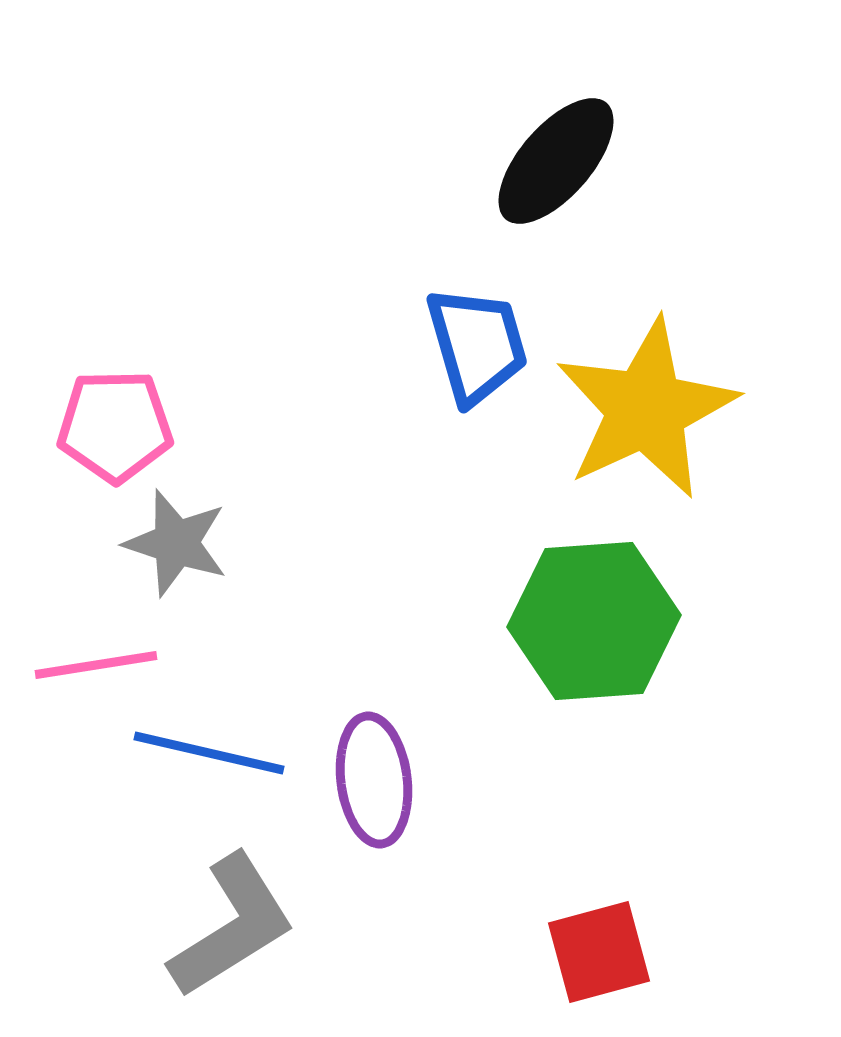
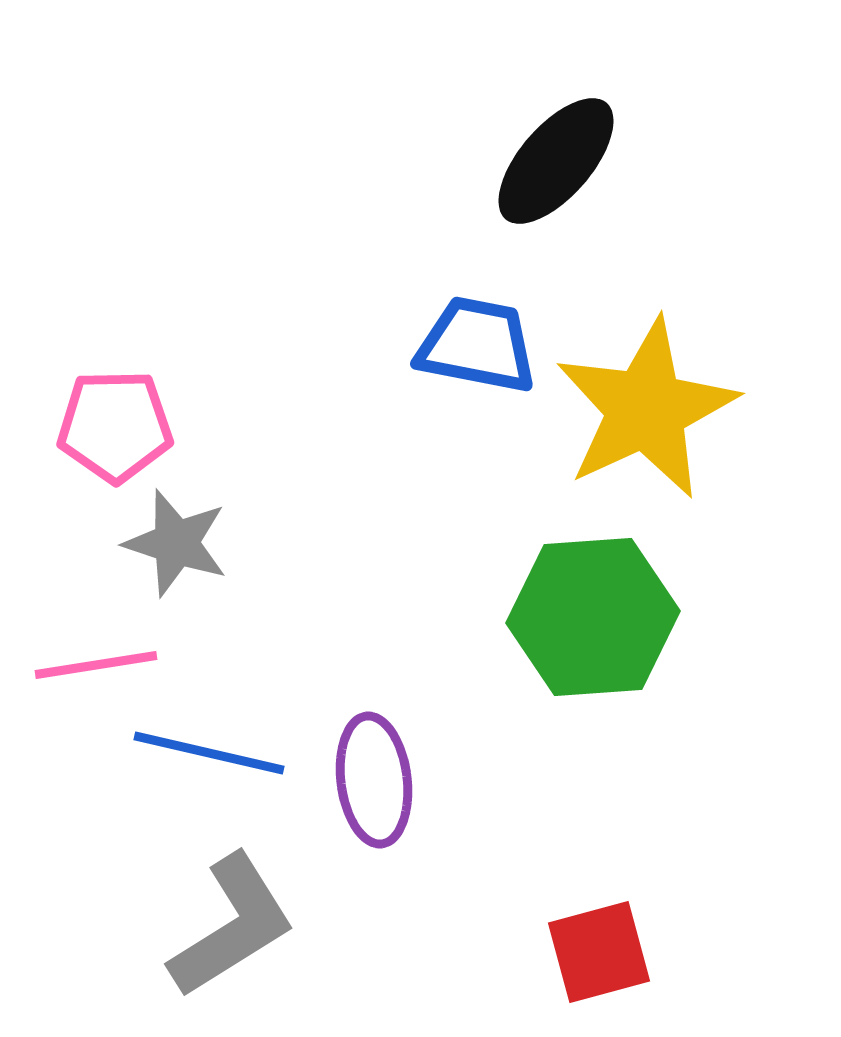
blue trapezoid: rotated 63 degrees counterclockwise
green hexagon: moved 1 px left, 4 px up
